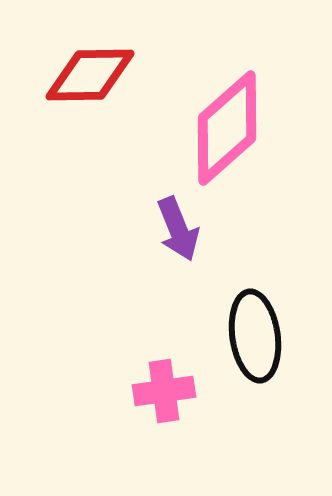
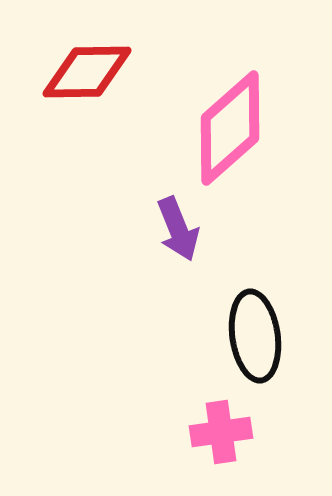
red diamond: moved 3 px left, 3 px up
pink diamond: moved 3 px right
pink cross: moved 57 px right, 41 px down
